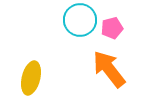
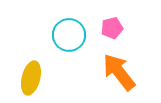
cyan circle: moved 11 px left, 15 px down
orange arrow: moved 10 px right, 3 px down
